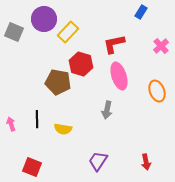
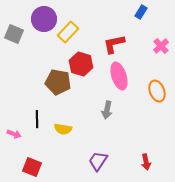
gray square: moved 2 px down
pink arrow: moved 3 px right, 10 px down; rotated 128 degrees clockwise
